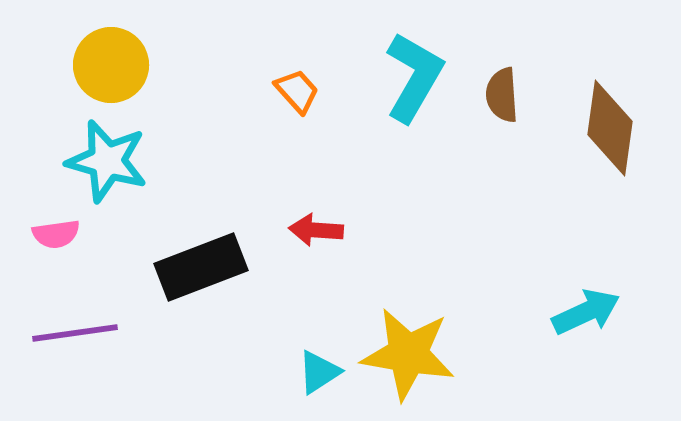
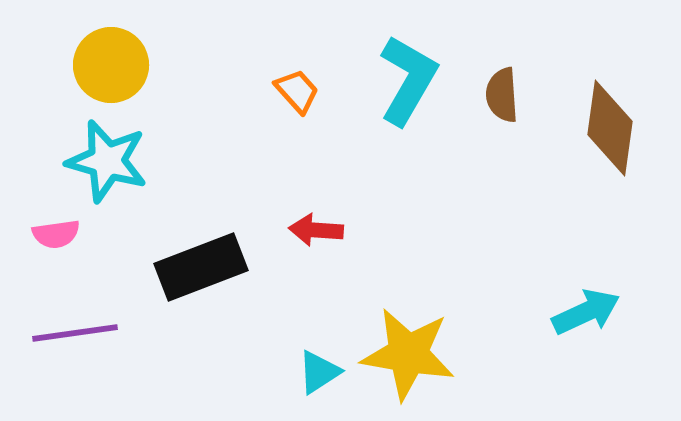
cyan L-shape: moved 6 px left, 3 px down
